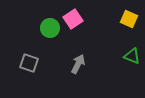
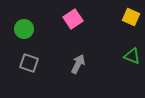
yellow square: moved 2 px right, 2 px up
green circle: moved 26 px left, 1 px down
